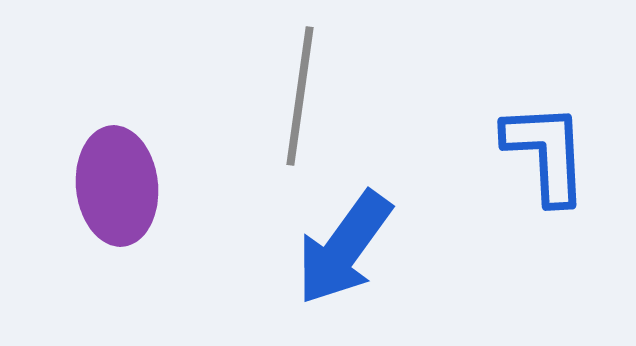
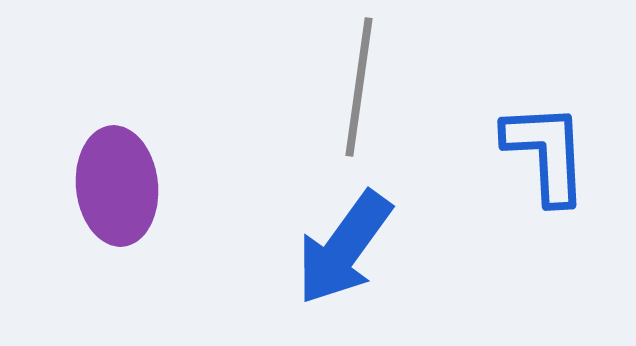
gray line: moved 59 px right, 9 px up
